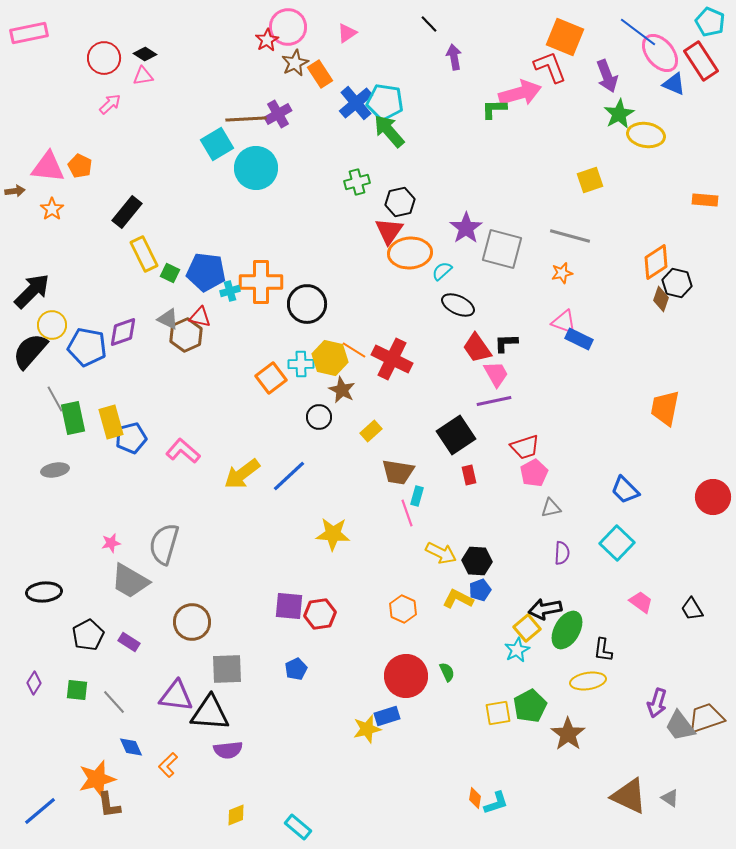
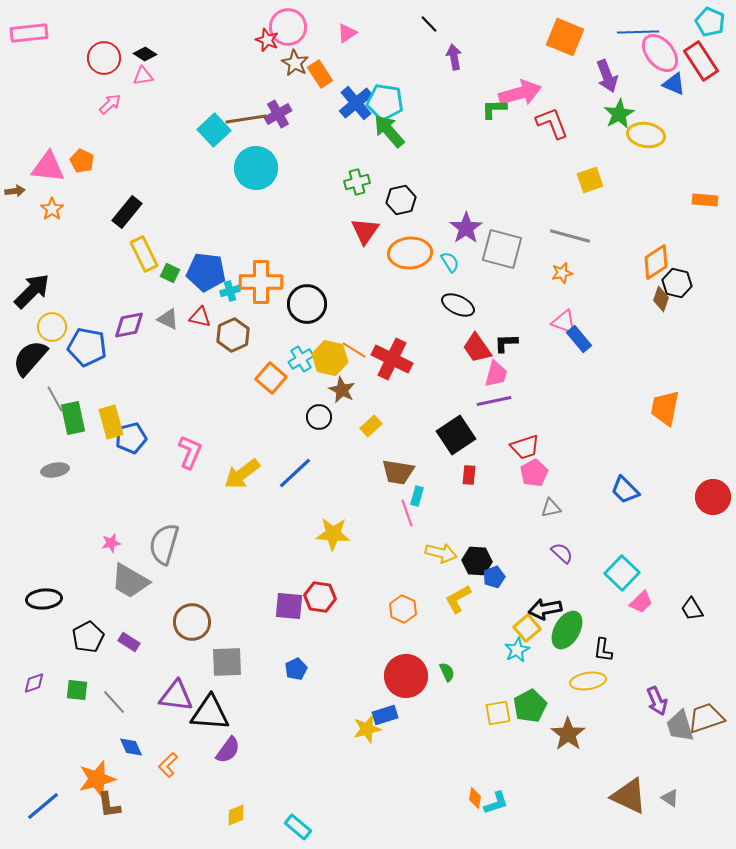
blue line at (638, 32): rotated 39 degrees counterclockwise
pink rectangle at (29, 33): rotated 6 degrees clockwise
red star at (267, 40): rotated 20 degrees counterclockwise
brown star at (295, 63): rotated 16 degrees counterclockwise
red L-shape at (550, 67): moved 2 px right, 56 px down
brown line at (246, 119): rotated 6 degrees counterclockwise
cyan square at (217, 144): moved 3 px left, 14 px up; rotated 12 degrees counterclockwise
orange pentagon at (80, 166): moved 2 px right, 5 px up
black hexagon at (400, 202): moved 1 px right, 2 px up
red triangle at (389, 231): moved 24 px left
cyan semicircle at (442, 271): moved 8 px right, 9 px up; rotated 100 degrees clockwise
yellow circle at (52, 325): moved 2 px down
purple diamond at (123, 332): moved 6 px right, 7 px up; rotated 8 degrees clockwise
brown hexagon at (186, 335): moved 47 px right
blue rectangle at (579, 339): rotated 24 degrees clockwise
black semicircle at (30, 351): moved 7 px down
cyan cross at (301, 364): moved 5 px up; rotated 30 degrees counterclockwise
pink trapezoid at (496, 374): rotated 44 degrees clockwise
orange square at (271, 378): rotated 12 degrees counterclockwise
yellow rectangle at (371, 431): moved 5 px up
pink L-shape at (183, 451): moved 7 px right, 1 px down; rotated 72 degrees clockwise
red rectangle at (469, 475): rotated 18 degrees clockwise
blue line at (289, 476): moved 6 px right, 3 px up
cyan square at (617, 543): moved 5 px right, 30 px down
yellow arrow at (441, 553): rotated 12 degrees counterclockwise
purple semicircle at (562, 553): rotated 50 degrees counterclockwise
blue pentagon at (480, 590): moved 14 px right, 13 px up
black ellipse at (44, 592): moved 7 px down
yellow L-shape at (458, 599): rotated 56 degrees counterclockwise
pink trapezoid at (641, 602): rotated 100 degrees clockwise
red hexagon at (320, 614): moved 17 px up; rotated 16 degrees clockwise
black pentagon at (88, 635): moved 2 px down
gray square at (227, 669): moved 7 px up
purple diamond at (34, 683): rotated 40 degrees clockwise
purple arrow at (657, 703): moved 2 px up; rotated 40 degrees counterclockwise
blue rectangle at (387, 716): moved 2 px left, 1 px up
gray trapezoid at (680, 726): rotated 20 degrees clockwise
purple semicircle at (228, 750): rotated 48 degrees counterclockwise
blue line at (40, 811): moved 3 px right, 5 px up
